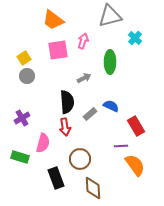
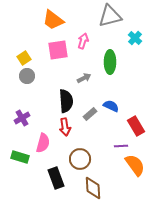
black semicircle: moved 1 px left, 1 px up
